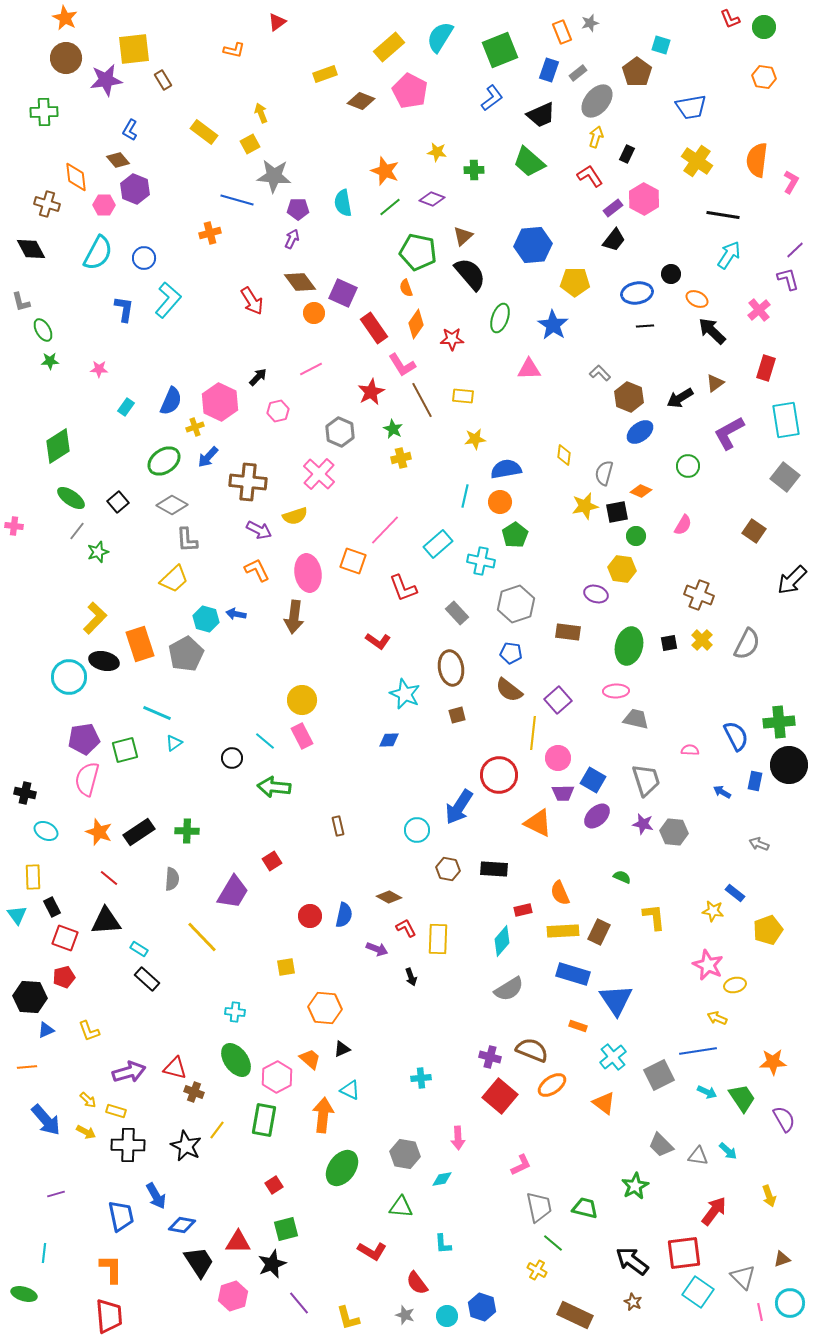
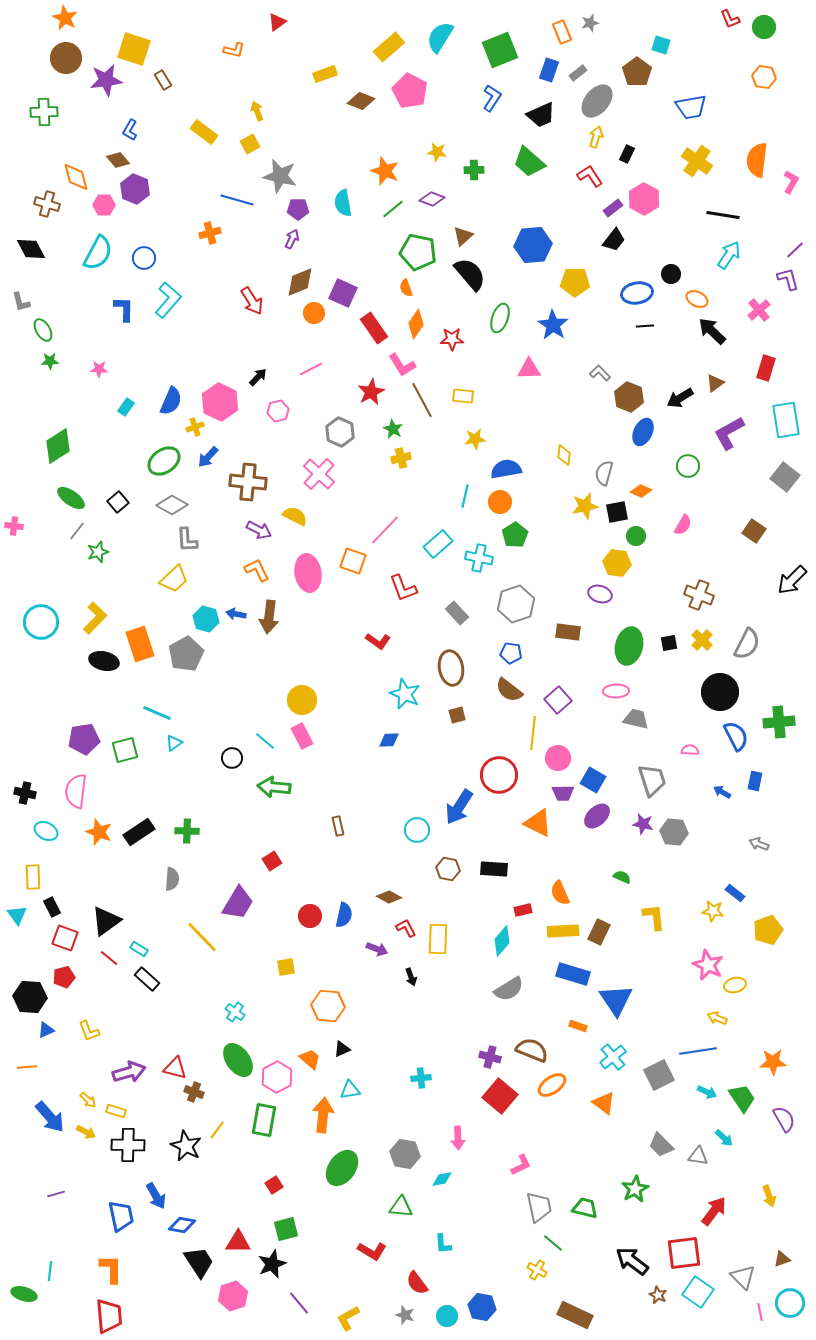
yellow square at (134, 49): rotated 24 degrees clockwise
blue L-shape at (492, 98): rotated 20 degrees counterclockwise
yellow arrow at (261, 113): moved 4 px left, 2 px up
gray star at (274, 176): moved 6 px right; rotated 8 degrees clockwise
orange diamond at (76, 177): rotated 8 degrees counterclockwise
green line at (390, 207): moved 3 px right, 2 px down
brown diamond at (300, 282): rotated 76 degrees counterclockwise
blue L-shape at (124, 309): rotated 8 degrees counterclockwise
blue ellipse at (640, 432): moved 3 px right; rotated 28 degrees counterclockwise
yellow semicircle at (295, 516): rotated 135 degrees counterclockwise
cyan cross at (481, 561): moved 2 px left, 3 px up
yellow hexagon at (622, 569): moved 5 px left, 6 px up
purple ellipse at (596, 594): moved 4 px right
brown arrow at (294, 617): moved 25 px left
cyan circle at (69, 677): moved 28 px left, 55 px up
black circle at (789, 765): moved 69 px left, 73 px up
pink semicircle at (87, 779): moved 11 px left, 12 px down; rotated 8 degrees counterclockwise
gray trapezoid at (646, 780): moved 6 px right
red line at (109, 878): moved 80 px down
purple trapezoid at (233, 892): moved 5 px right, 11 px down
black triangle at (106, 921): rotated 32 degrees counterclockwise
orange hexagon at (325, 1008): moved 3 px right, 2 px up
cyan cross at (235, 1012): rotated 30 degrees clockwise
green ellipse at (236, 1060): moved 2 px right
cyan triangle at (350, 1090): rotated 35 degrees counterclockwise
blue arrow at (46, 1120): moved 4 px right, 3 px up
cyan arrow at (728, 1151): moved 4 px left, 13 px up
green star at (635, 1186): moved 3 px down
cyan line at (44, 1253): moved 6 px right, 18 px down
brown star at (633, 1302): moved 25 px right, 7 px up
blue hexagon at (482, 1307): rotated 8 degrees counterclockwise
yellow L-shape at (348, 1318): rotated 76 degrees clockwise
